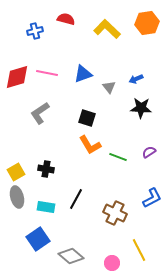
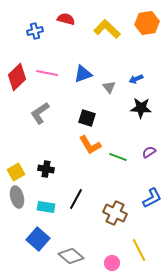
red diamond: rotated 28 degrees counterclockwise
blue square: rotated 15 degrees counterclockwise
